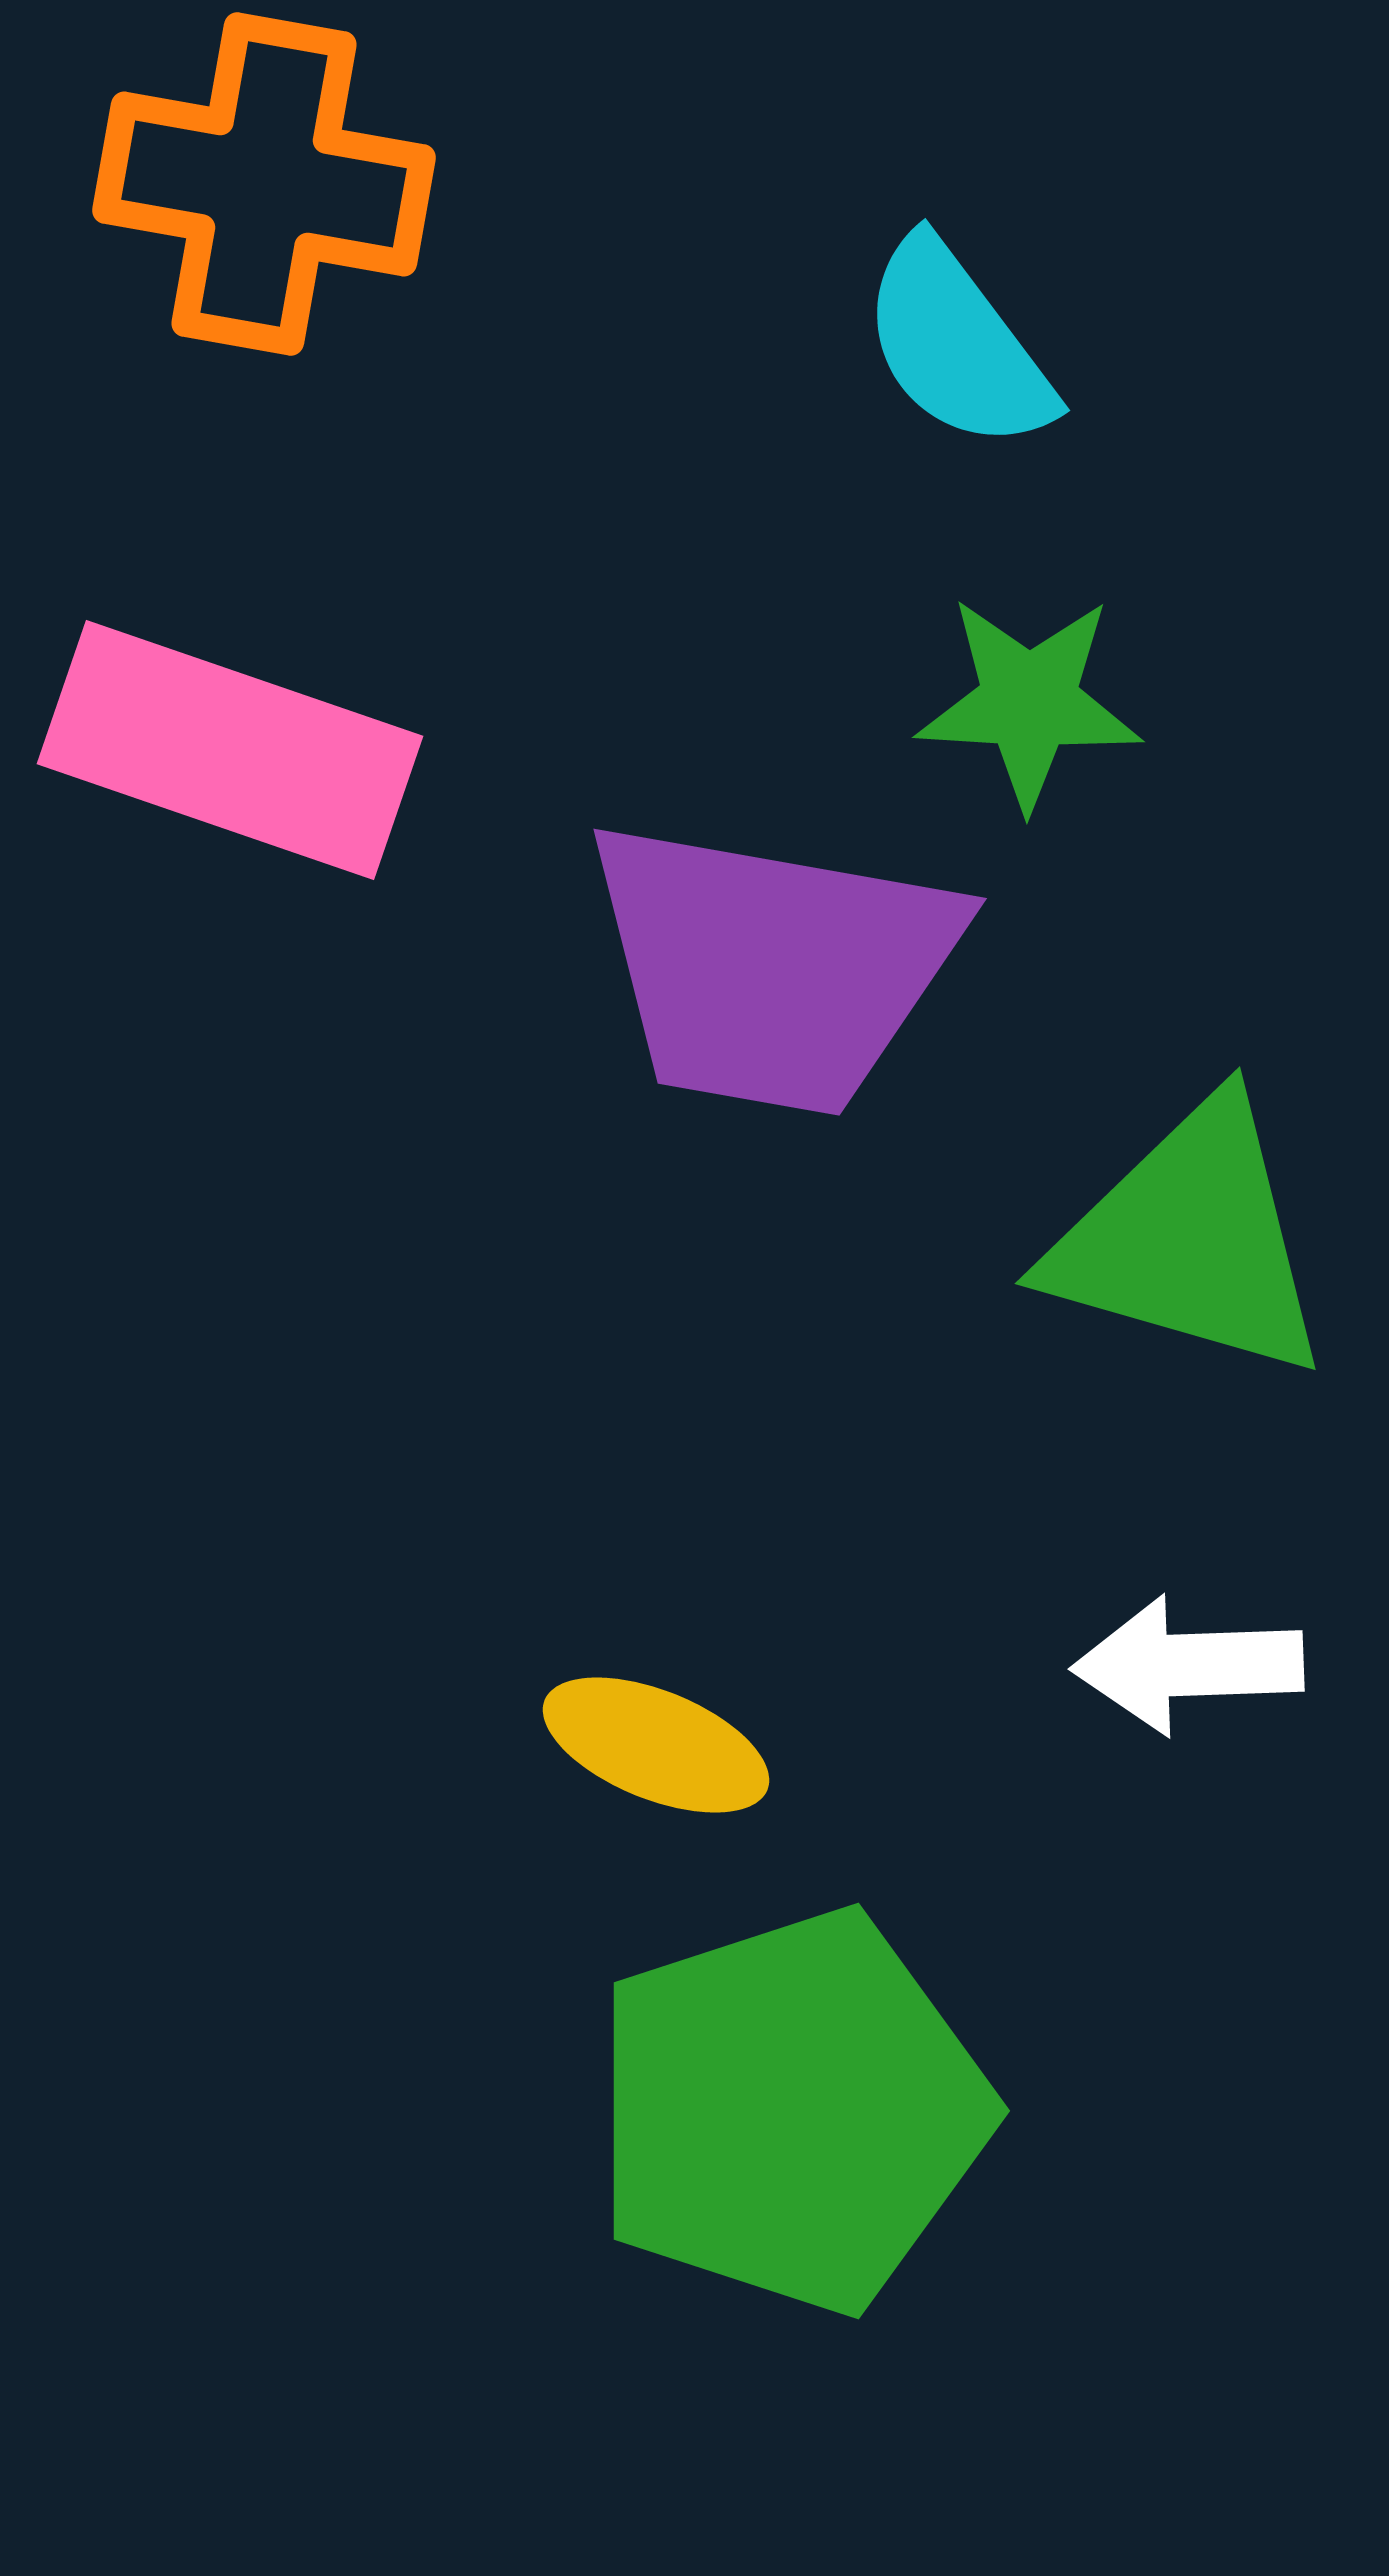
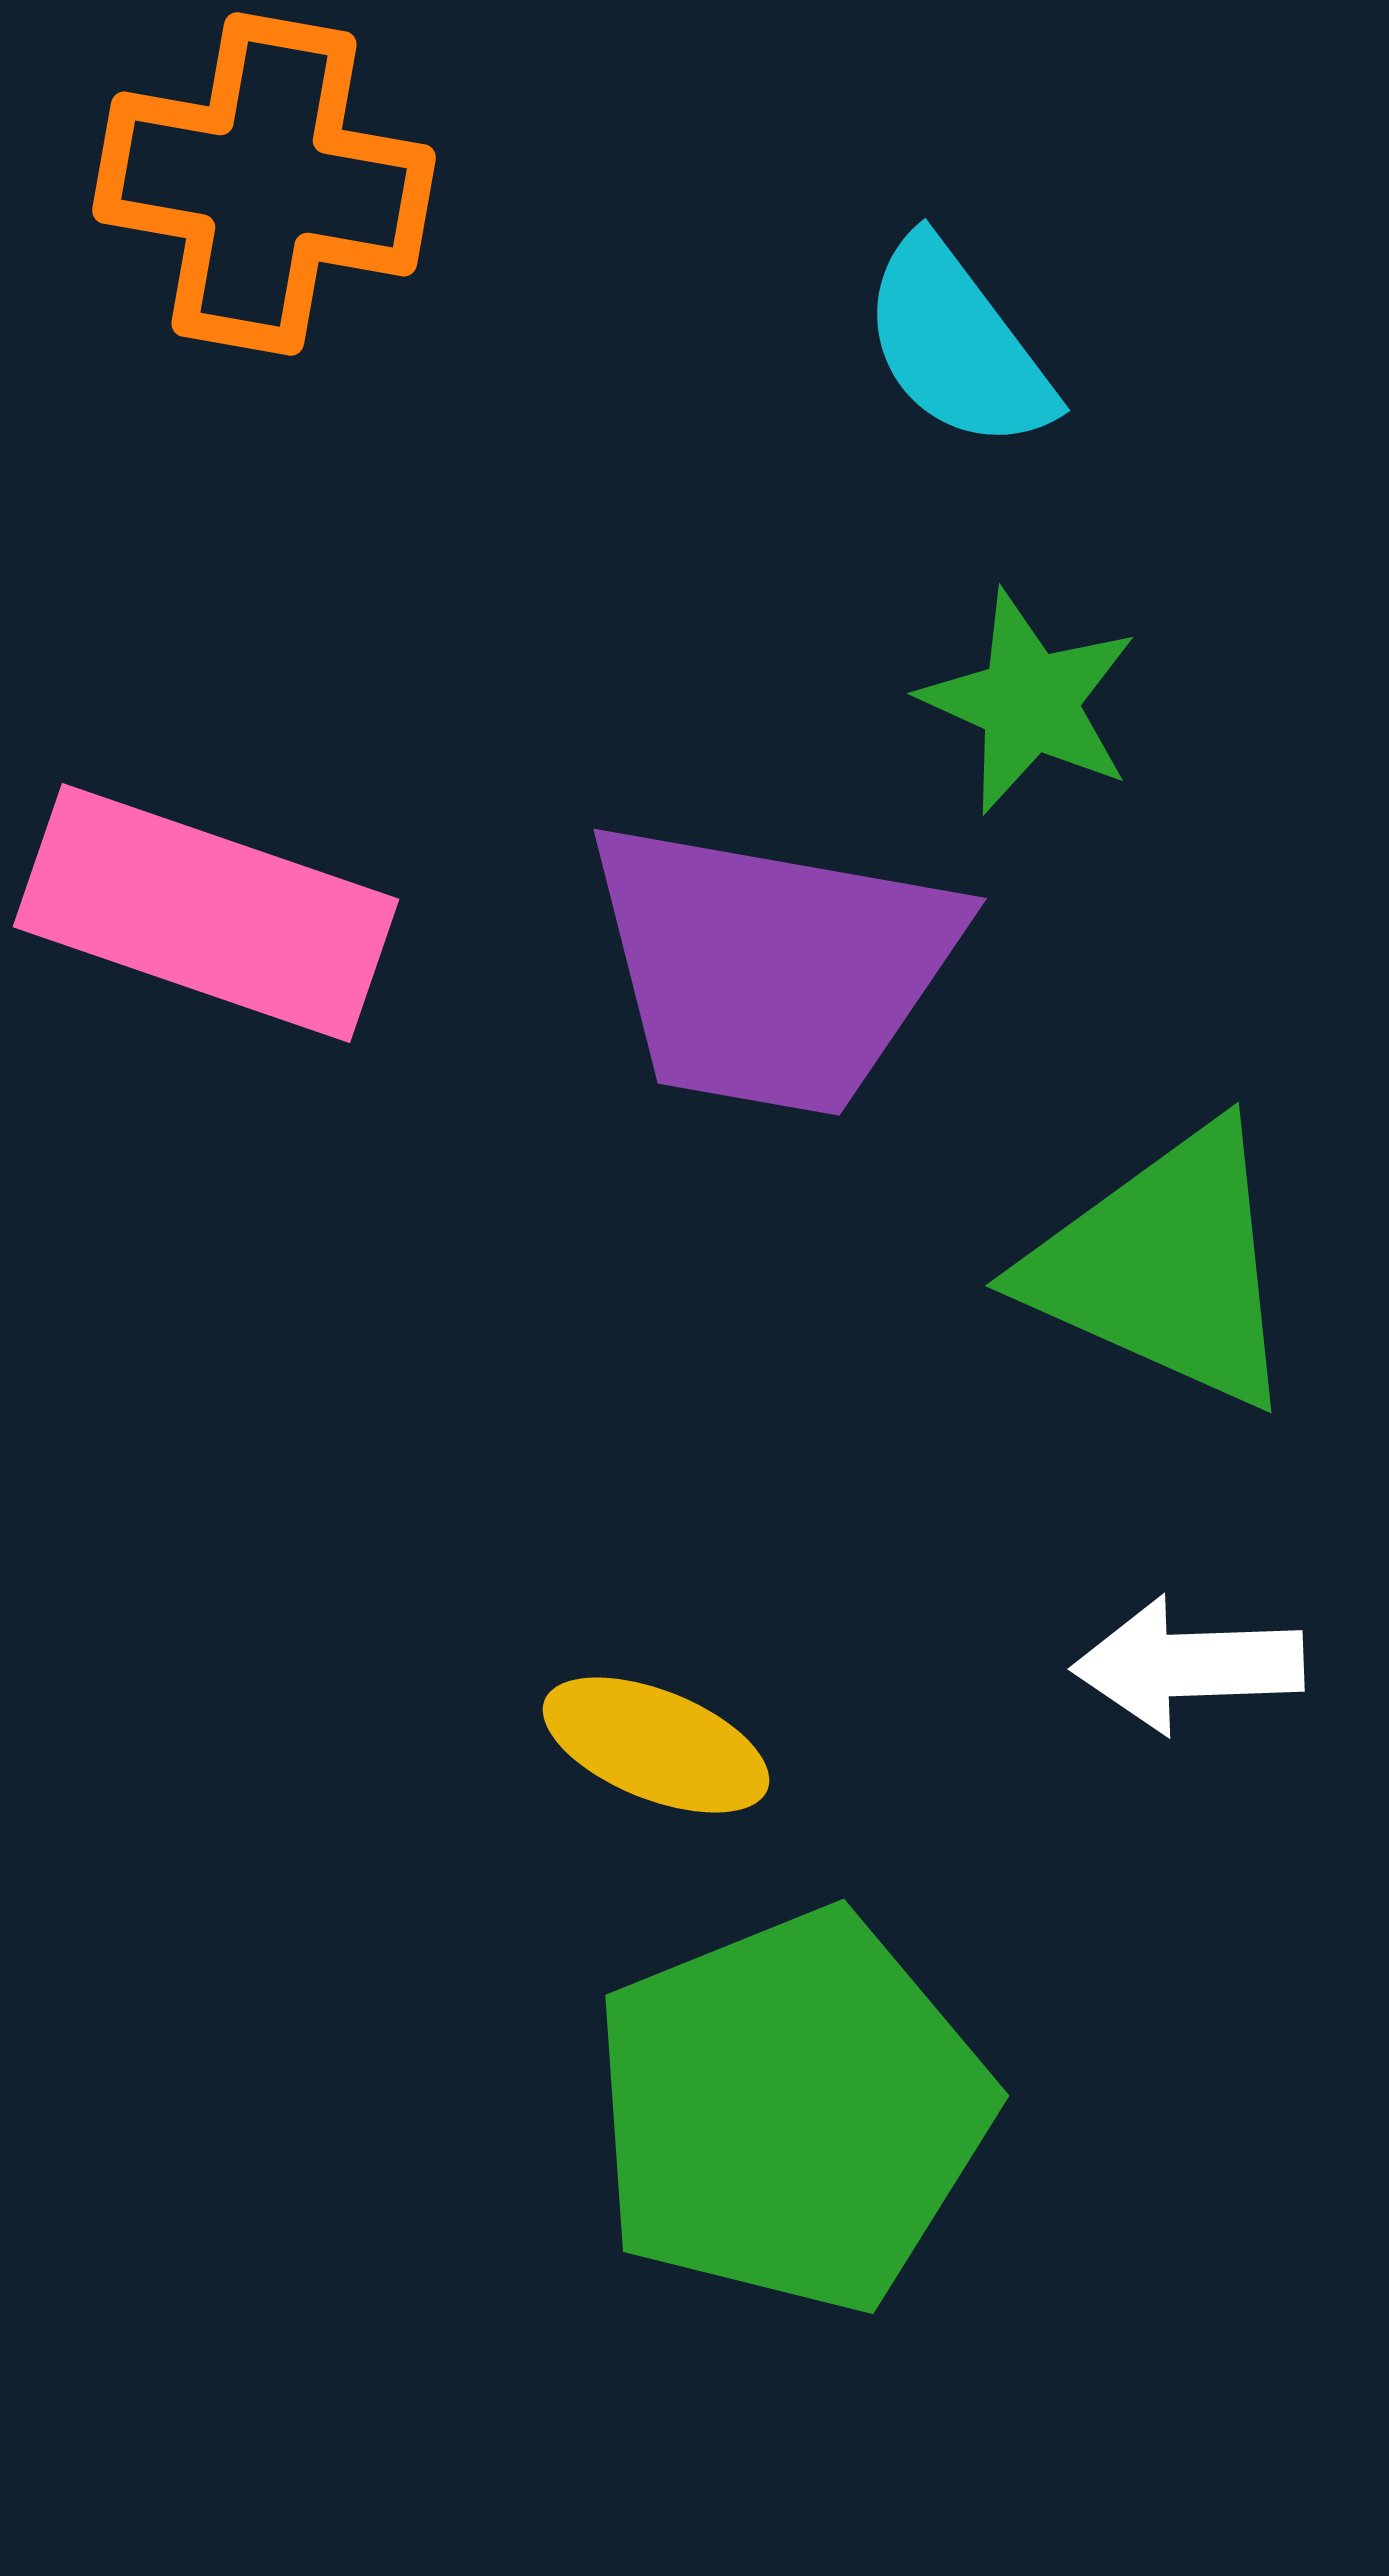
green star: rotated 21 degrees clockwise
pink rectangle: moved 24 px left, 163 px down
green triangle: moved 25 px left, 27 px down; rotated 8 degrees clockwise
green pentagon: rotated 4 degrees counterclockwise
